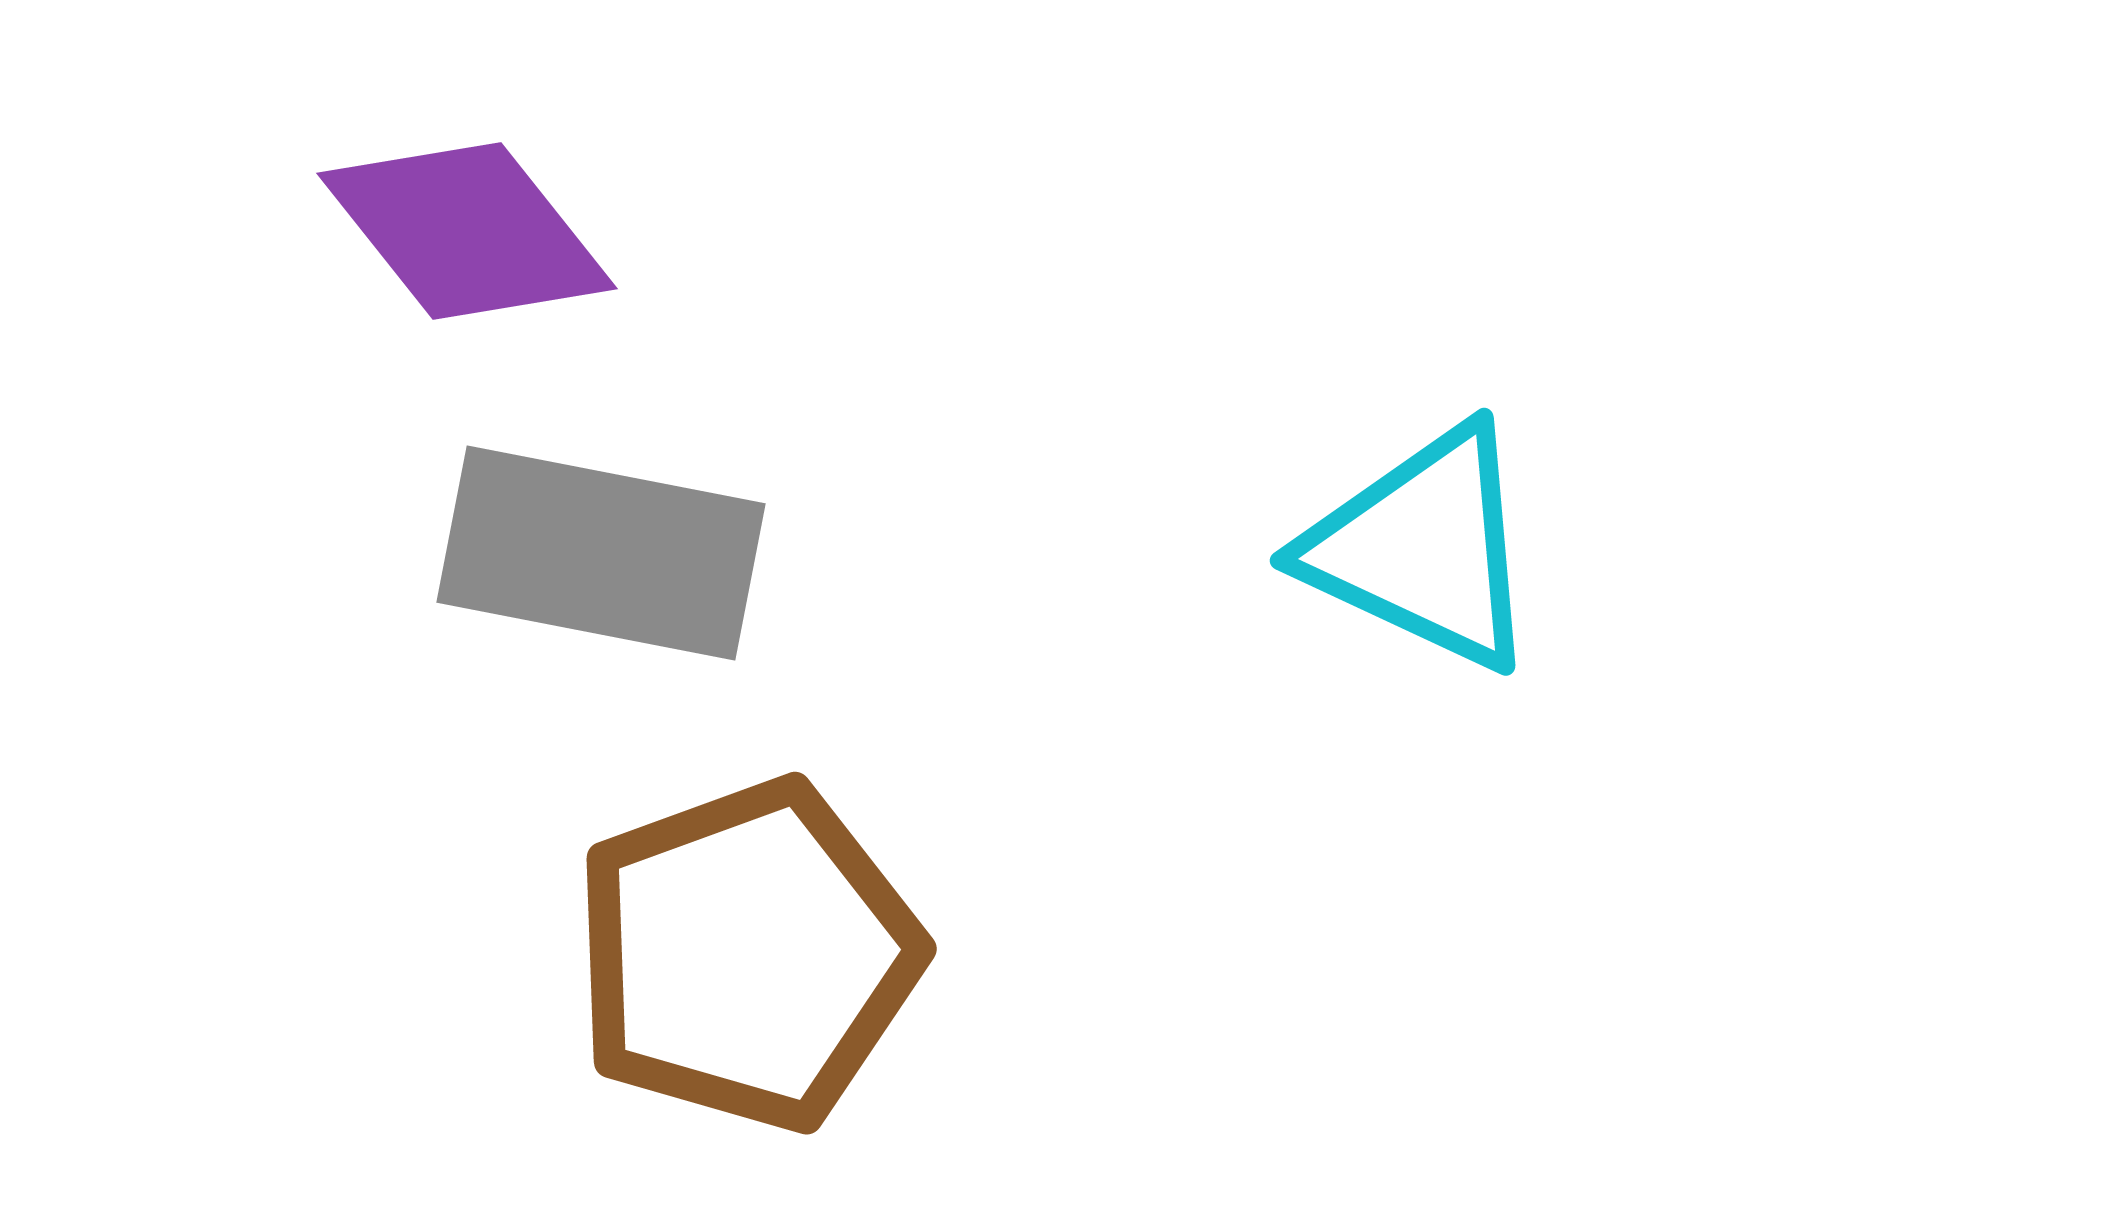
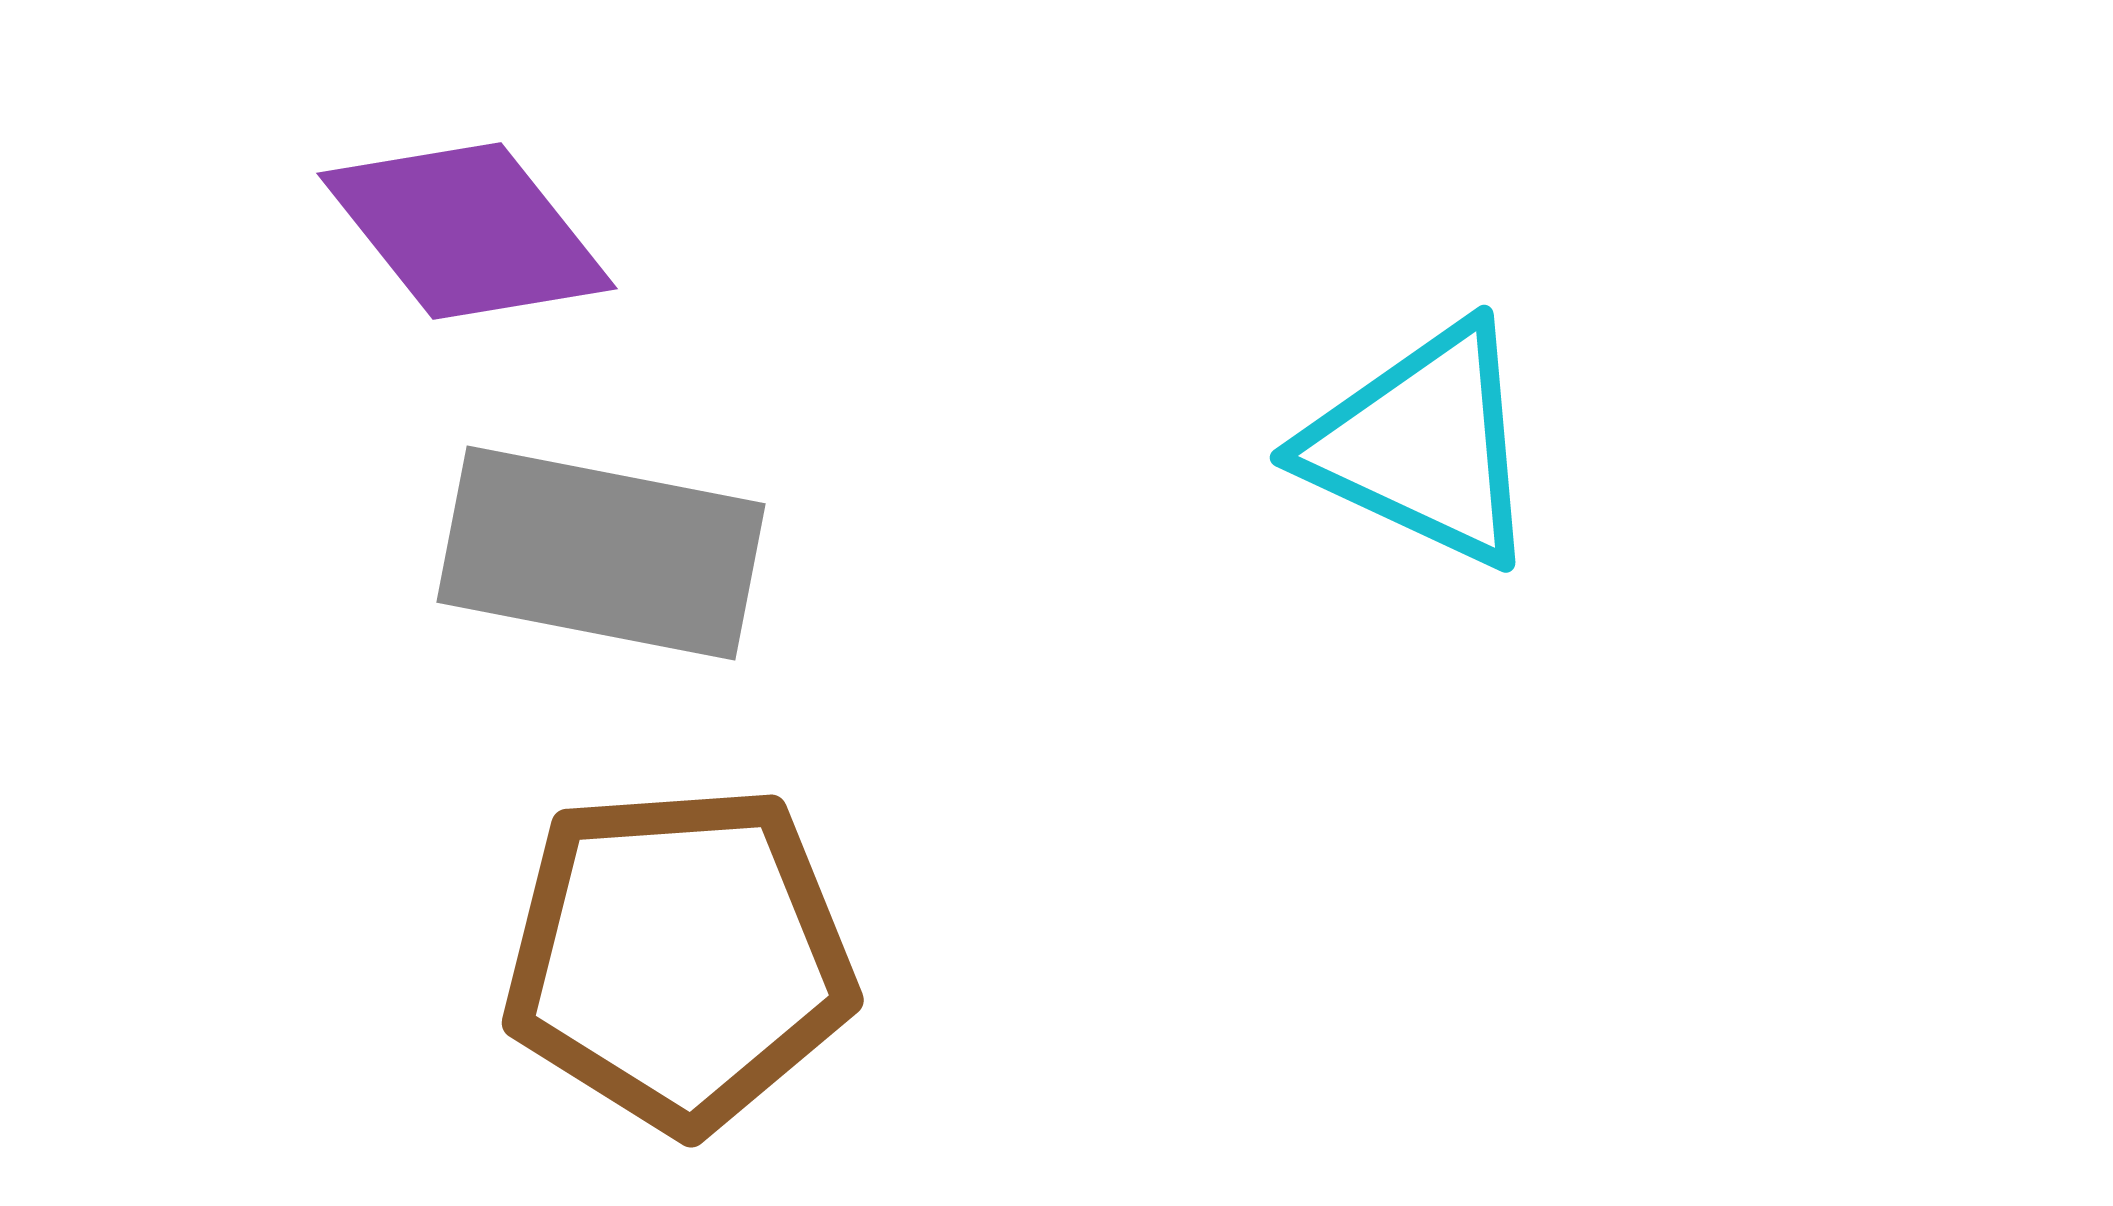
cyan triangle: moved 103 px up
brown pentagon: moved 68 px left, 3 px down; rotated 16 degrees clockwise
